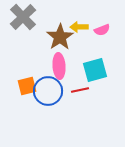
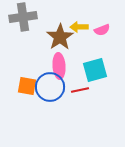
gray cross: rotated 36 degrees clockwise
orange square: rotated 24 degrees clockwise
blue circle: moved 2 px right, 4 px up
